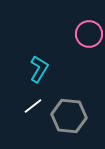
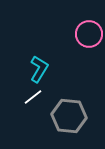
white line: moved 9 px up
